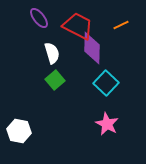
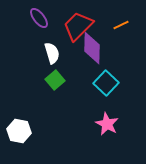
red trapezoid: rotated 72 degrees counterclockwise
